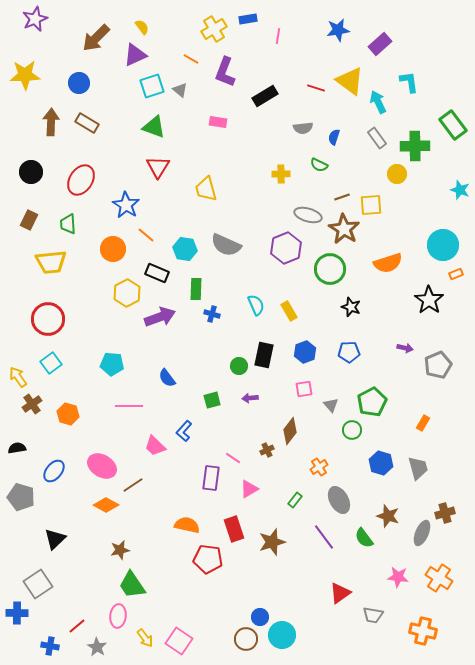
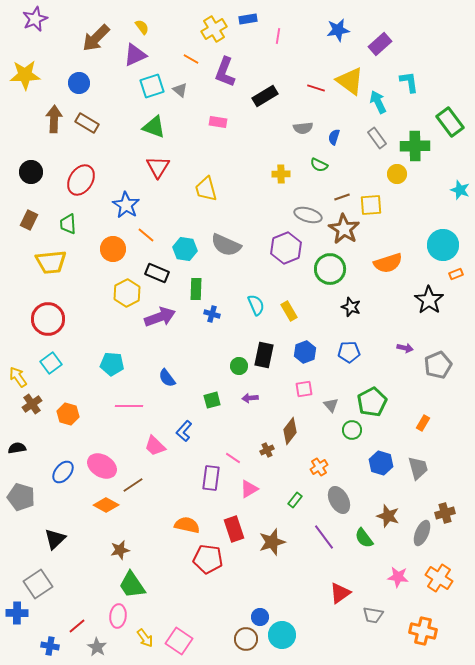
brown arrow at (51, 122): moved 3 px right, 3 px up
green rectangle at (453, 125): moved 3 px left, 3 px up
blue ellipse at (54, 471): moved 9 px right, 1 px down
